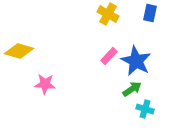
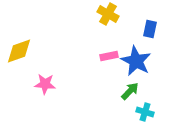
blue rectangle: moved 16 px down
yellow diamond: rotated 36 degrees counterclockwise
pink rectangle: rotated 36 degrees clockwise
green arrow: moved 2 px left, 2 px down; rotated 12 degrees counterclockwise
cyan cross: moved 3 px down
